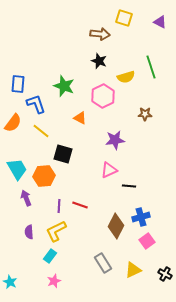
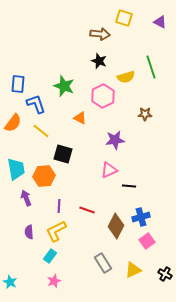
cyan trapezoid: moved 1 px left; rotated 20 degrees clockwise
red line: moved 7 px right, 5 px down
